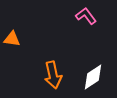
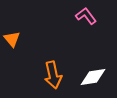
orange triangle: rotated 42 degrees clockwise
white diamond: rotated 24 degrees clockwise
